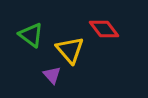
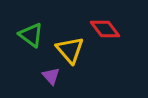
red diamond: moved 1 px right
purple triangle: moved 1 px left, 1 px down
